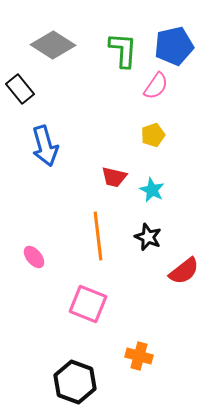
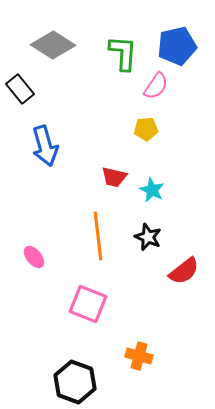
blue pentagon: moved 3 px right
green L-shape: moved 3 px down
yellow pentagon: moved 7 px left, 6 px up; rotated 15 degrees clockwise
